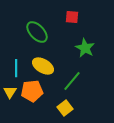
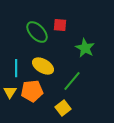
red square: moved 12 px left, 8 px down
yellow square: moved 2 px left
